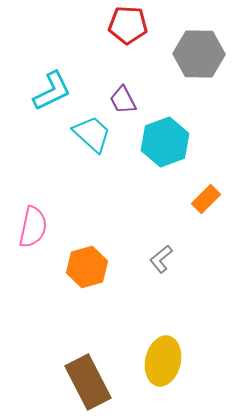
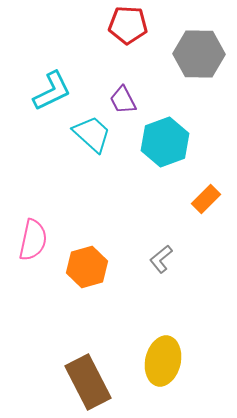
pink semicircle: moved 13 px down
